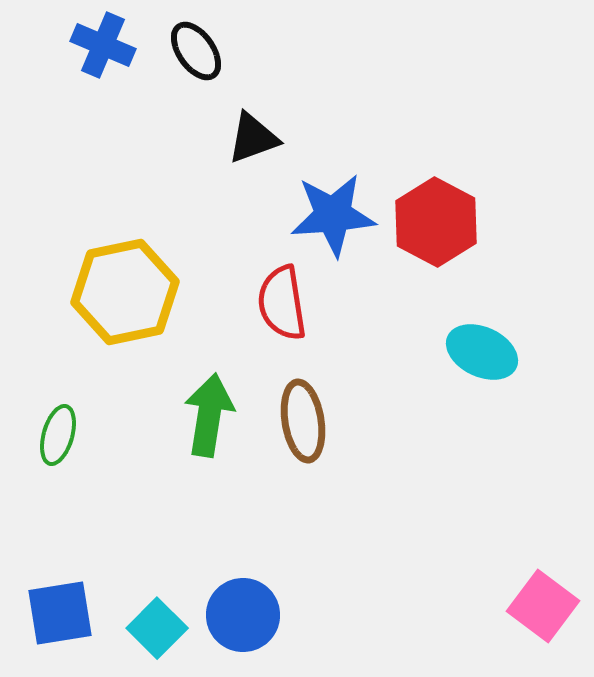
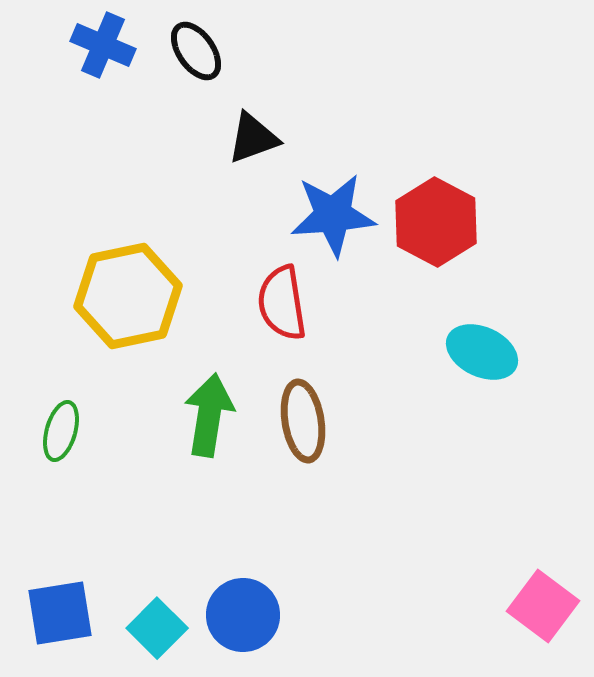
yellow hexagon: moved 3 px right, 4 px down
green ellipse: moved 3 px right, 4 px up
